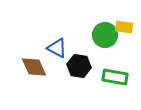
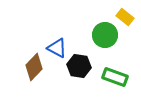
yellow rectangle: moved 1 px right, 10 px up; rotated 30 degrees clockwise
brown diamond: rotated 68 degrees clockwise
green rectangle: rotated 10 degrees clockwise
